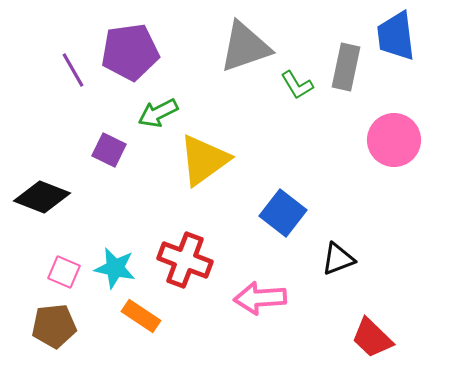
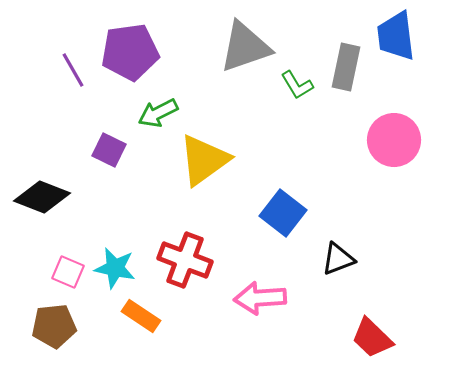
pink square: moved 4 px right
